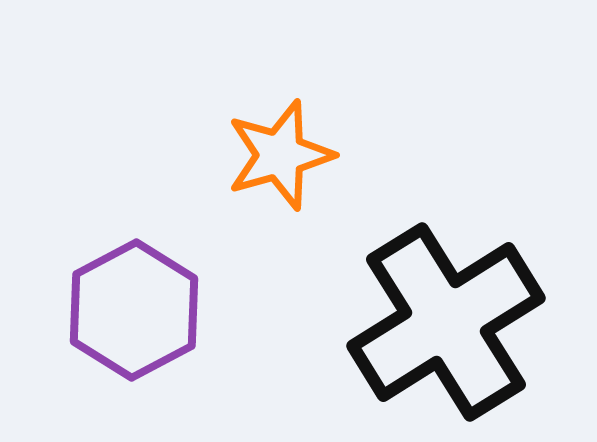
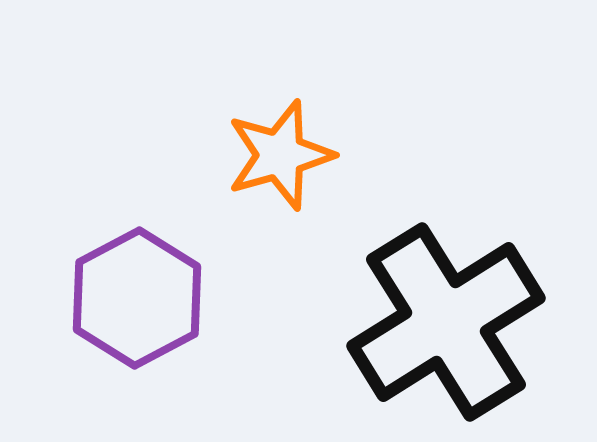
purple hexagon: moved 3 px right, 12 px up
